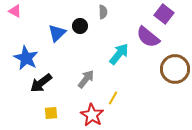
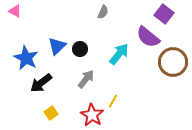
gray semicircle: rotated 24 degrees clockwise
black circle: moved 23 px down
blue triangle: moved 13 px down
brown circle: moved 2 px left, 7 px up
yellow line: moved 3 px down
yellow square: rotated 32 degrees counterclockwise
